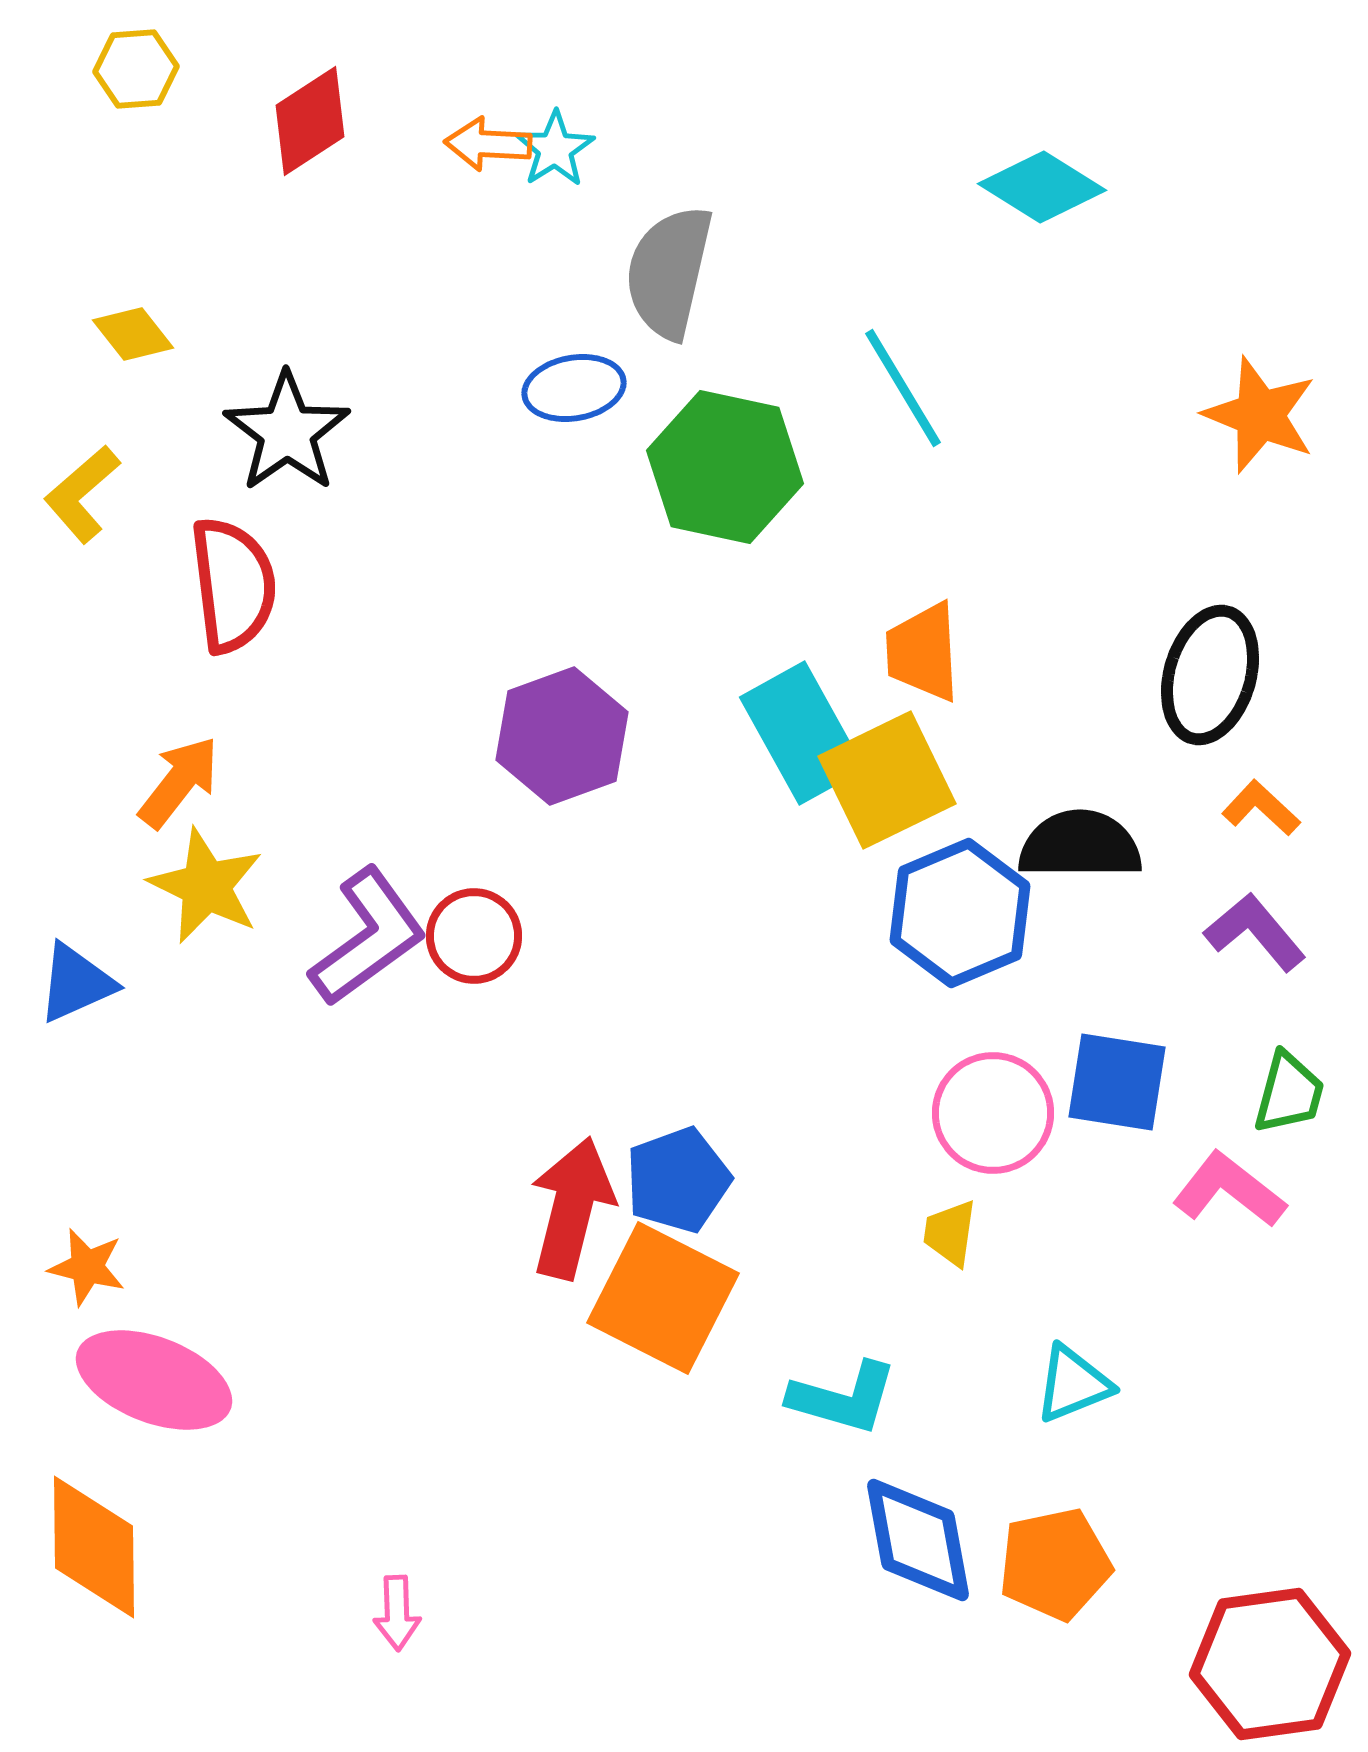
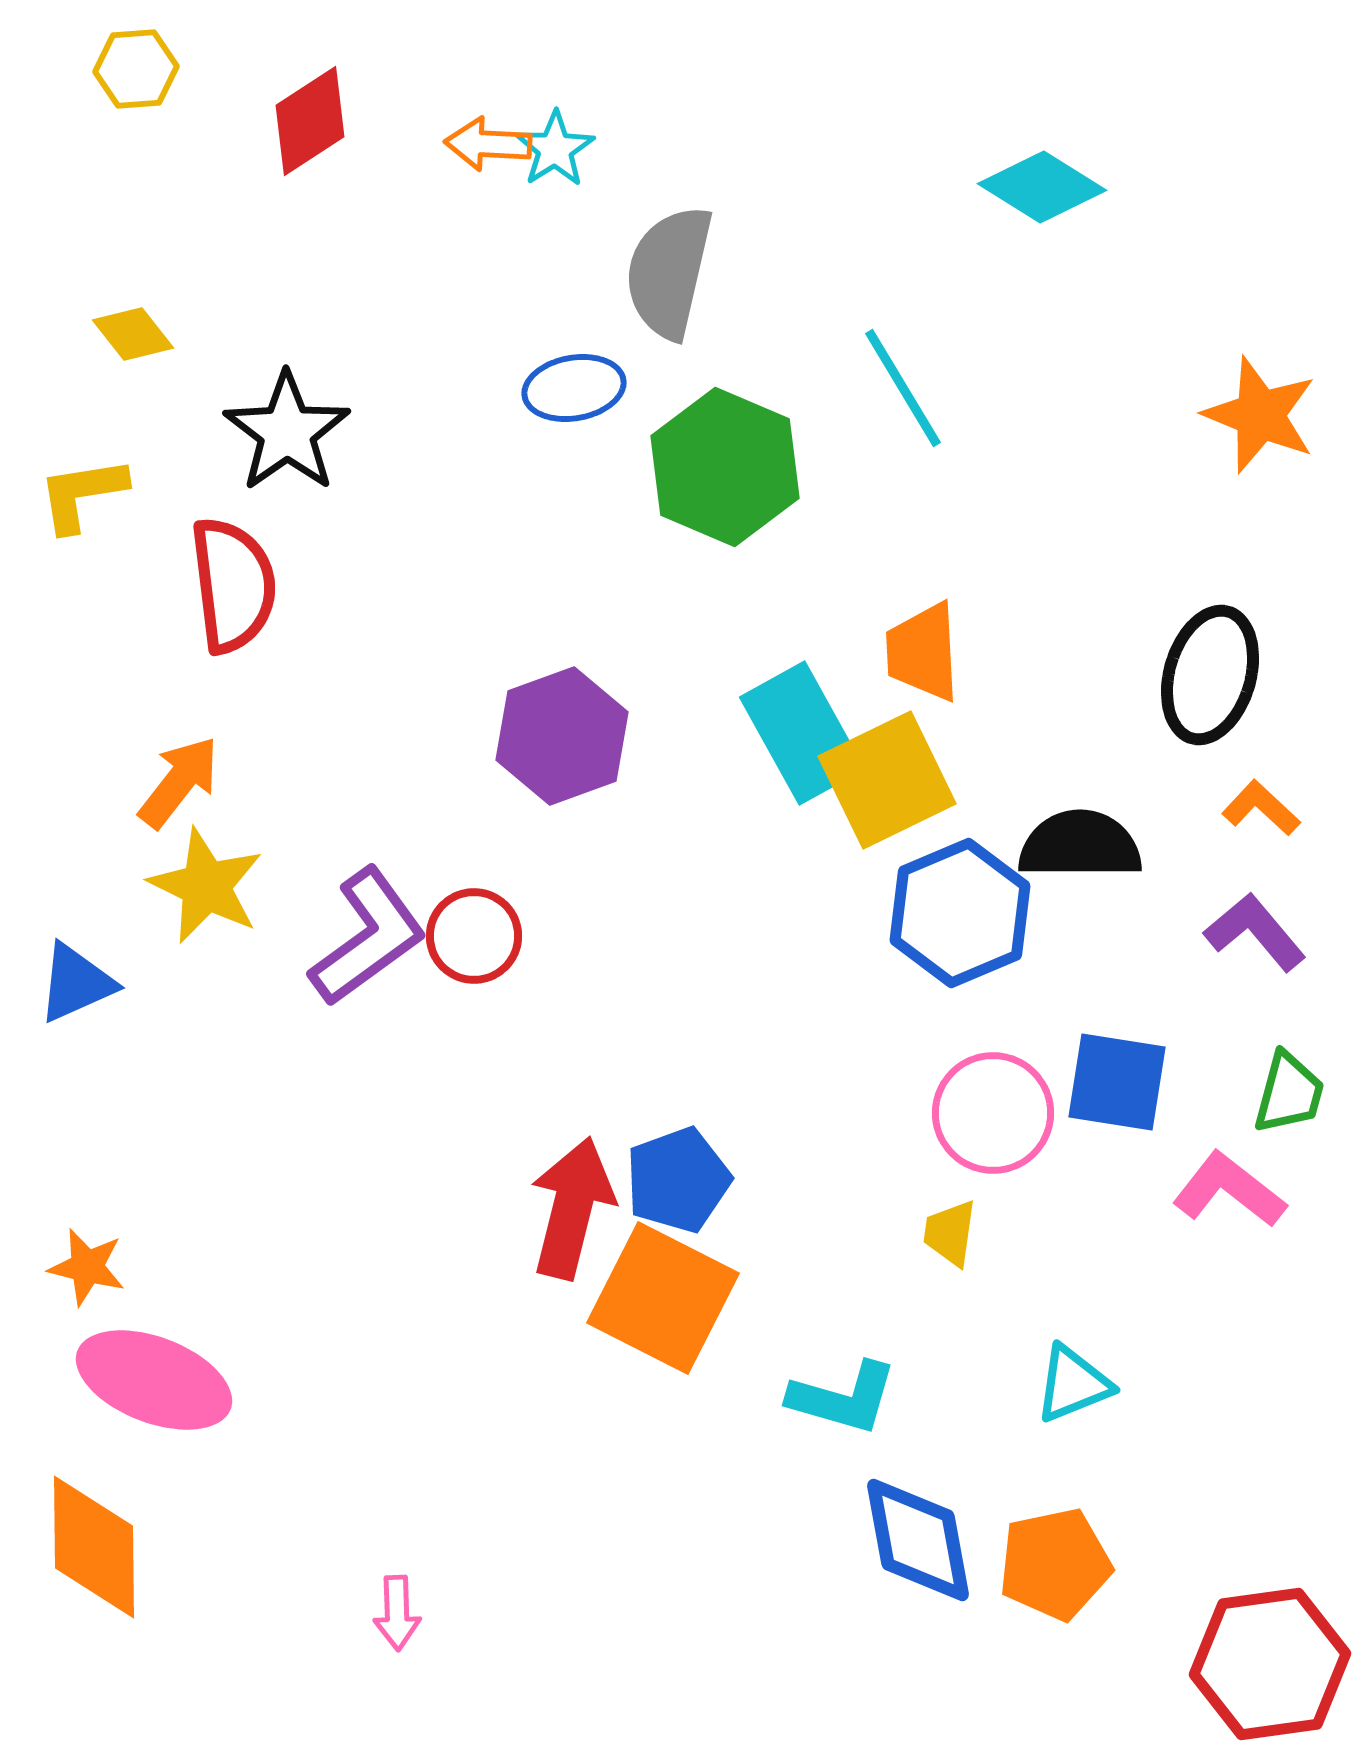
green hexagon at (725, 467): rotated 11 degrees clockwise
yellow L-shape at (82, 494): rotated 32 degrees clockwise
